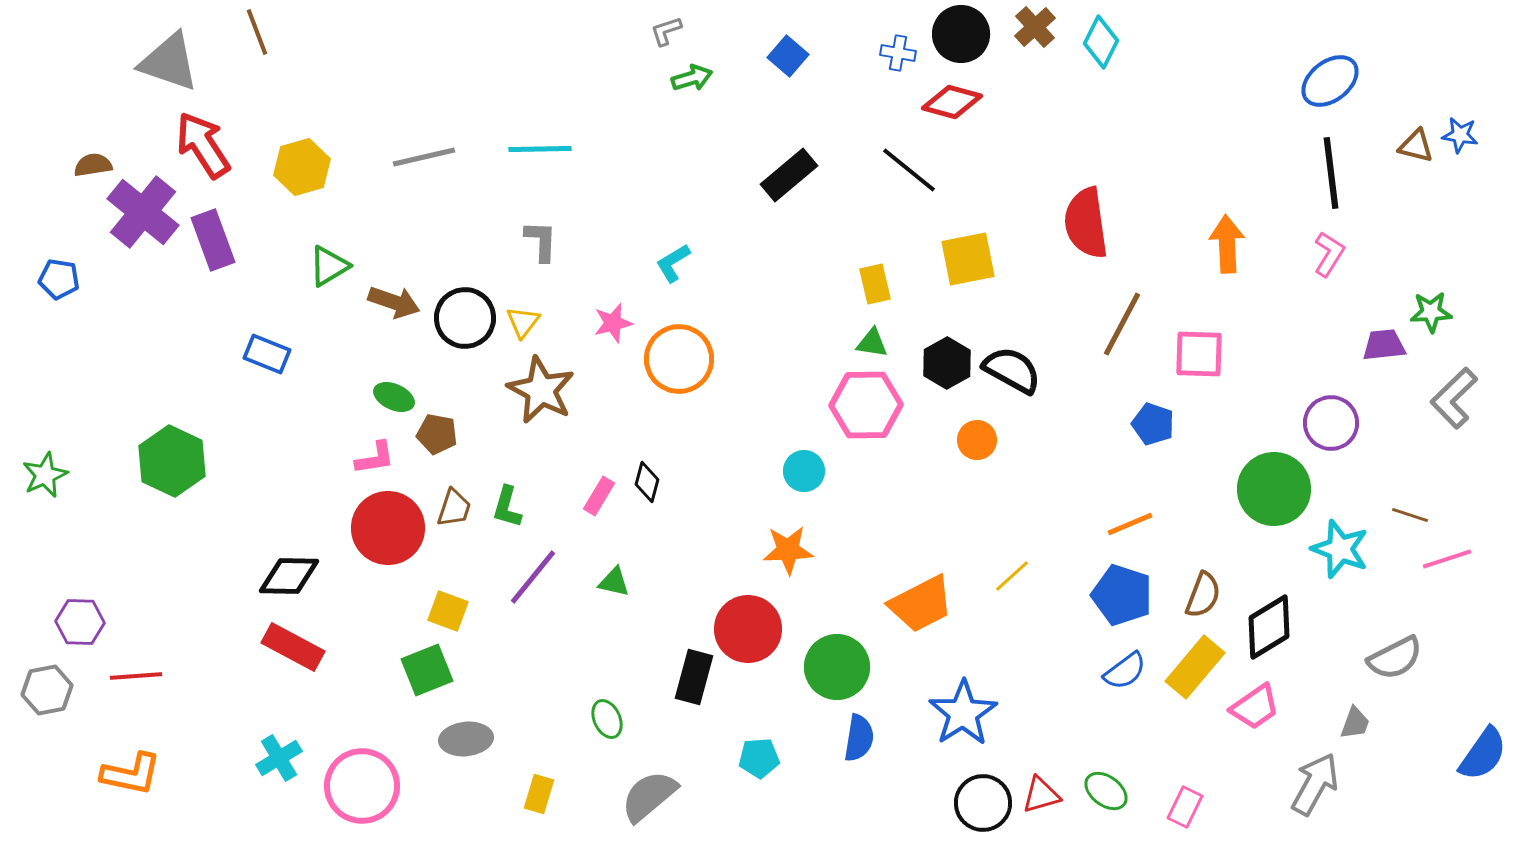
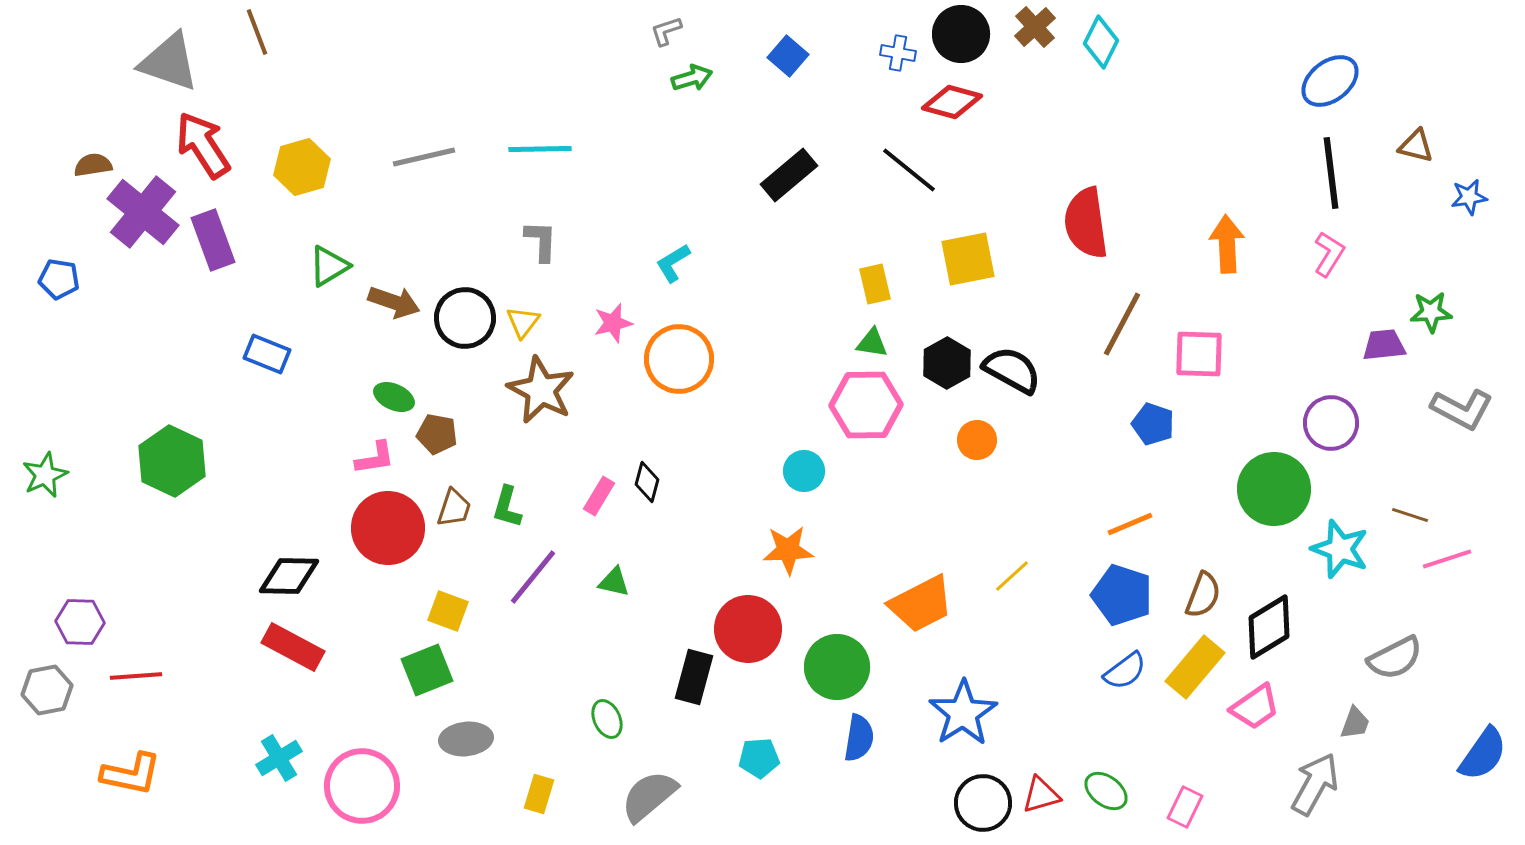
blue star at (1460, 135): moved 9 px right, 62 px down; rotated 18 degrees counterclockwise
gray L-shape at (1454, 398): moved 8 px right, 11 px down; rotated 108 degrees counterclockwise
